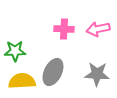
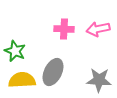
green star: rotated 25 degrees clockwise
gray star: moved 2 px right, 6 px down
yellow semicircle: moved 1 px up
